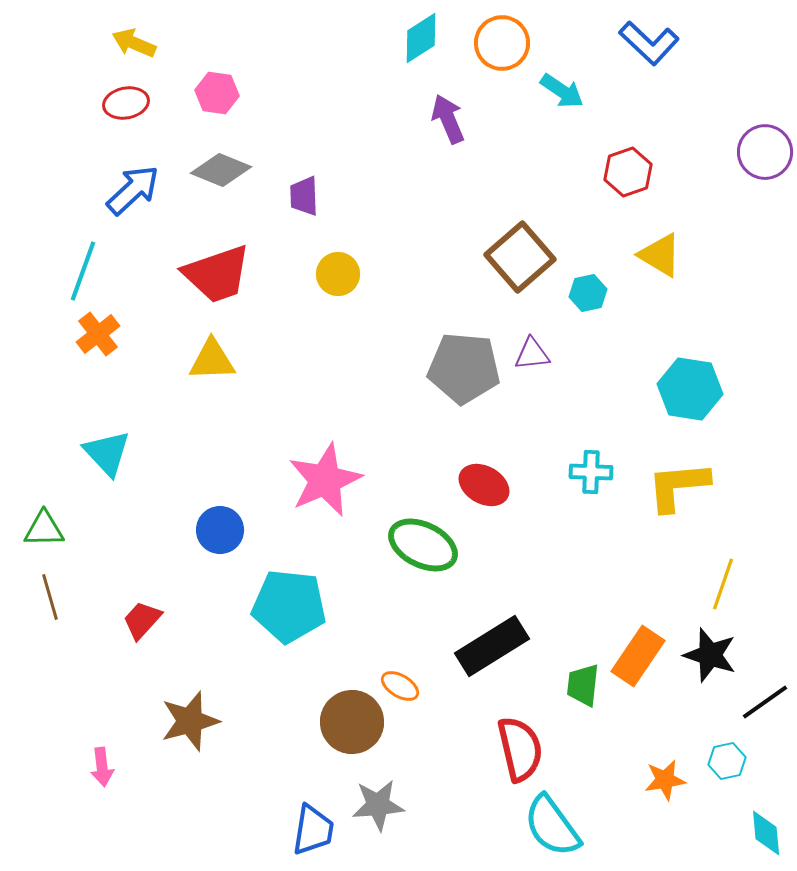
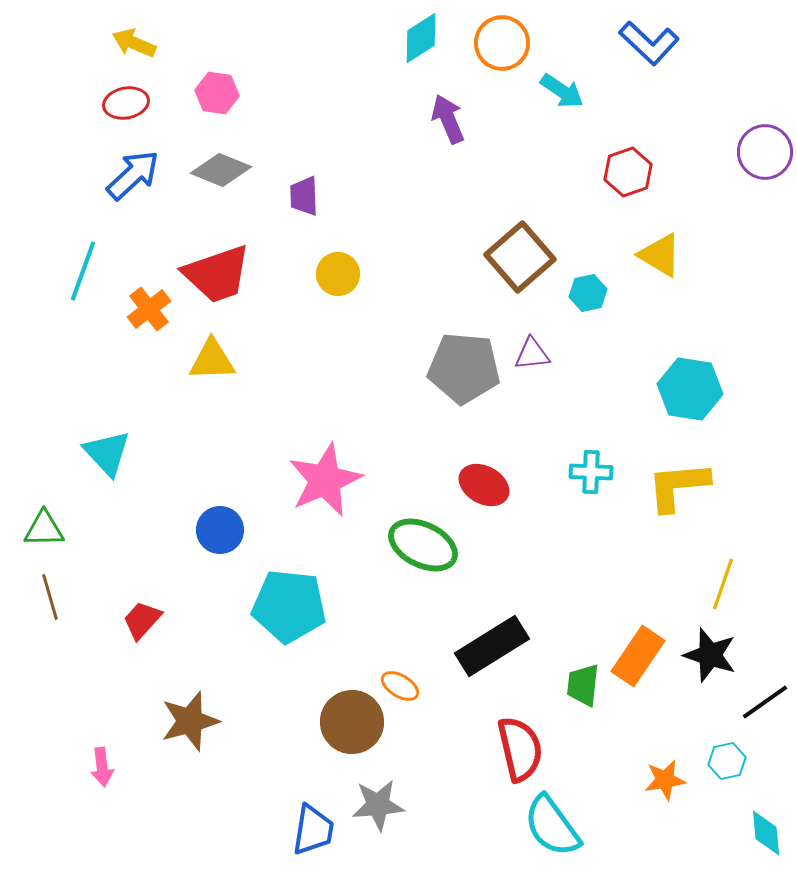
blue arrow at (133, 190): moved 15 px up
orange cross at (98, 334): moved 51 px right, 25 px up
